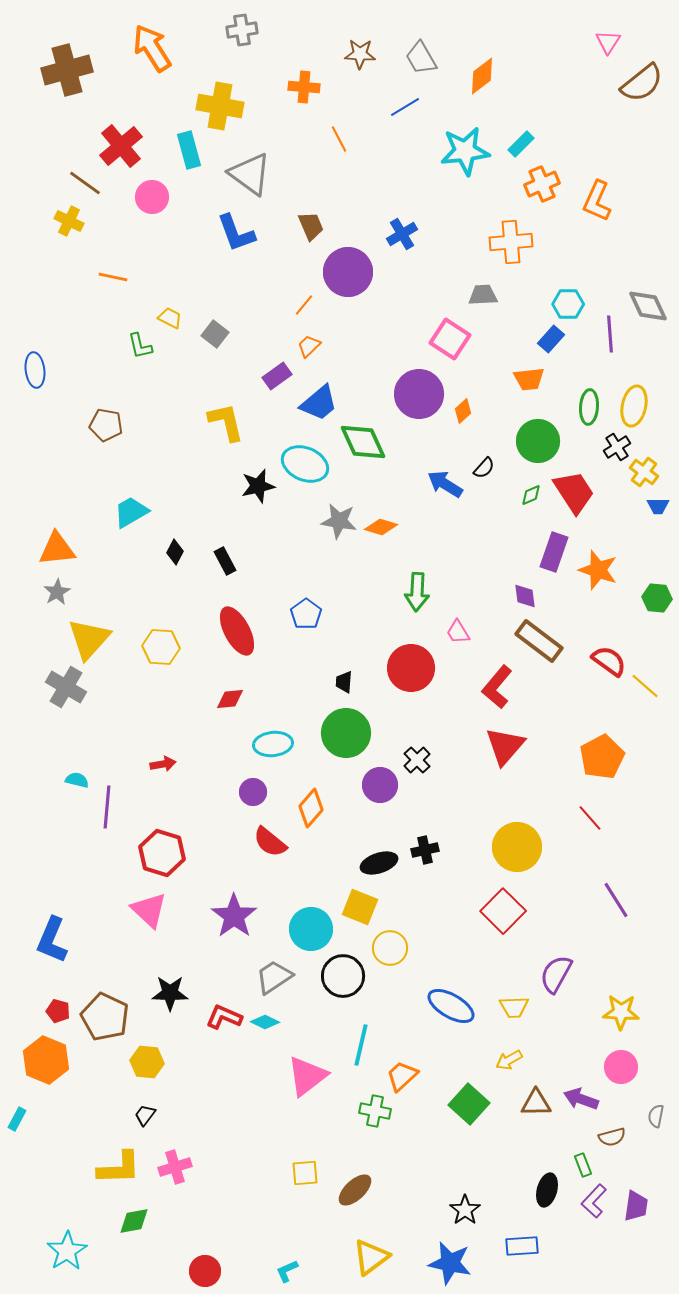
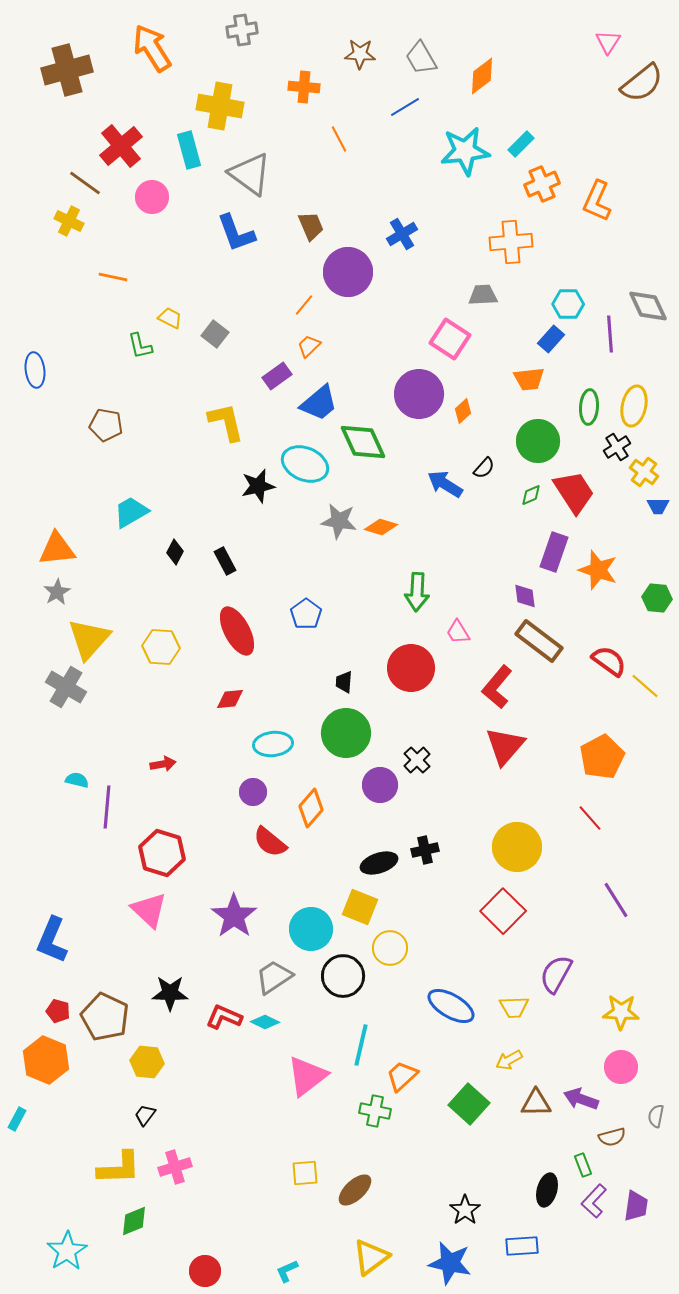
green diamond at (134, 1221): rotated 12 degrees counterclockwise
